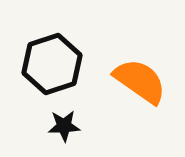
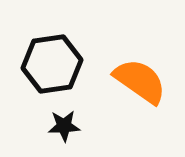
black hexagon: rotated 10 degrees clockwise
